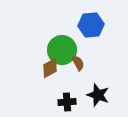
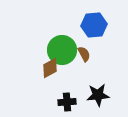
blue hexagon: moved 3 px right
brown semicircle: moved 6 px right, 9 px up
black star: rotated 25 degrees counterclockwise
